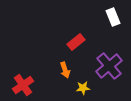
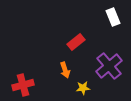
red cross: rotated 20 degrees clockwise
